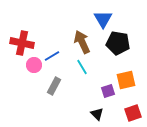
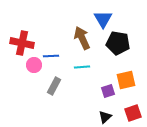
brown arrow: moved 4 px up
blue line: moved 1 px left; rotated 28 degrees clockwise
cyan line: rotated 63 degrees counterclockwise
black triangle: moved 8 px right, 3 px down; rotated 32 degrees clockwise
